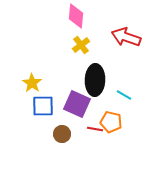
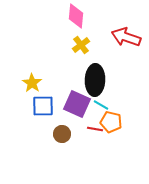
cyan line: moved 23 px left, 10 px down
